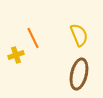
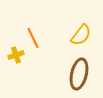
yellow semicircle: moved 2 px right; rotated 60 degrees clockwise
